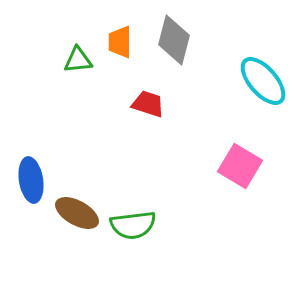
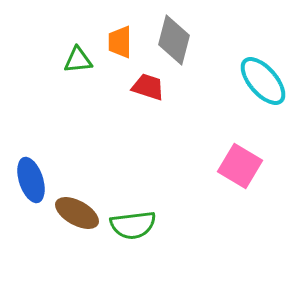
red trapezoid: moved 17 px up
blue ellipse: rotated 9 degrees counterclockwise
